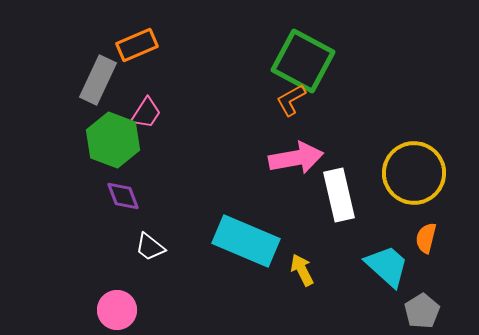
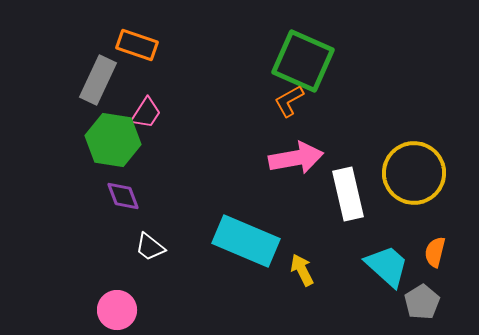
orange rectangle: rotated 42 degrees clockwise
green square: rotated 4 degrees counterclockwise
orange L-shape: moved 2 px left, 1 px down
green hexagon: rotated 12 degrees counterclockwise
white rectangle: moved 9 px right, 1 px up
orange semicircle: moved 9 px right, 14 px down
gray pentagon: moved 9 px up
